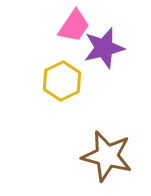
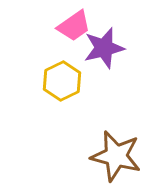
pink trapezoid: rotated 21 degrees clockwise
brown star: moved 9 px right
